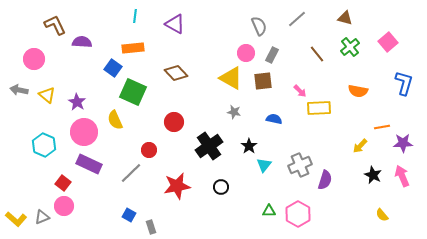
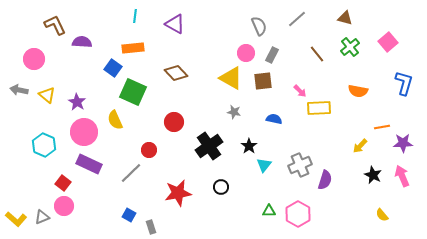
red star at (177, 186): moved 1 px right, 7 px down
